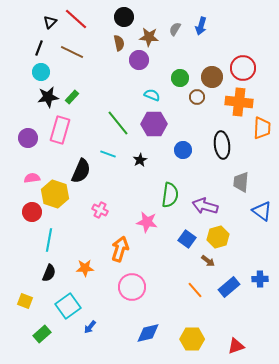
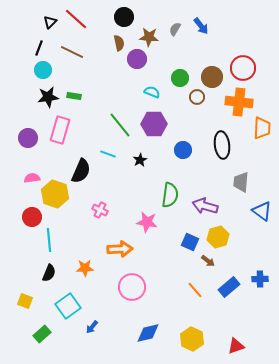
blue arrow at (201, 26): rotated 54 degrees counterclockwise
purple circle at (139, 60): moved 2 px left, 1 px up
cyan circle at (41, 72): moved 2 px right, 2 px up
cyan semicircle at (152, 95): moved 3 px up
green rectangle at (72, 97): moved 2 px right, 1 px up; rotated 56 degrees clockwise
green line at (118, 123): moved 2 px right, 2 px down
red circle at (32, 212): moved 5 px down
blue square at (187, 239): moved 3 px right, 3 px down; rotated 12 degrees counterclockwise
cyan line at (49, 240): rotated 15 degrees counterclockwise
orange arrow at (120, 249): rotated 70 degrees clockwise
blue arrow at (90, 327): moved 2 px right
yellow hexagon at (192, 339): rotated 25 degrees clockwise
